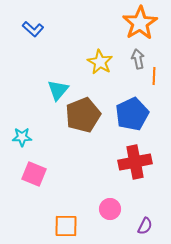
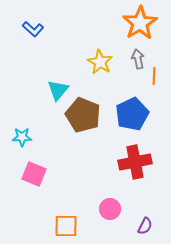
brown pentagon: rotated 28 degrees counterclockwise
